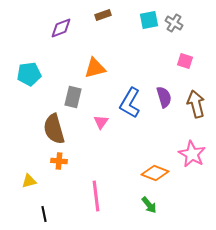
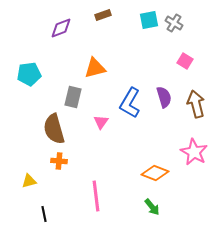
pink square: rotated 14 degrees clockwise
pink star: moved 2 px right, 2 px up
green arrow: moved 3 px right, 2 px down
